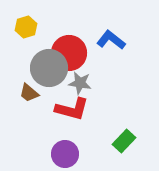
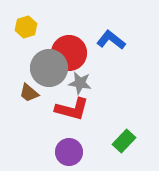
purple circle: moved 4 px right, 2 px up
